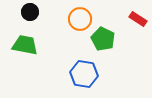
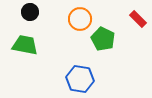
red rectangle: rotated 12 degrees clockwise
blue hexagon: moved 4 px left, 5 px down
